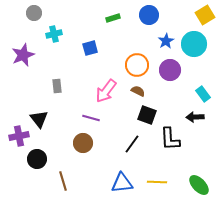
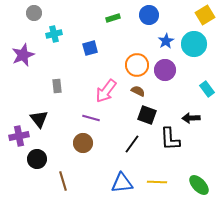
purple circle: moved 5 px left
cyan rectangle: moved 4 px right, 5 px up
black arrow: moved 4 px left, 1 px down
